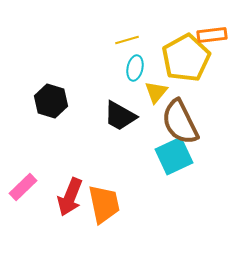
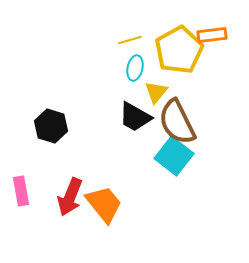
yellow line: moved 3 px right
yellow pentagon: moved 7 px left, 8 px up
black hexagon: moved 25 px down
black trapezoid: moved 15 px right, 1 px down
brown semicircle: moved 3 px left
cyan square: rotated 27 degrees counterclockwise
pink rectangle: moved 2 px left, 4 px down; rotated 56 degrees counterclockwise
orange trapezoid: rotated 27 degrees counterclockwise
